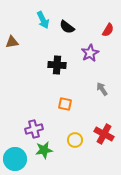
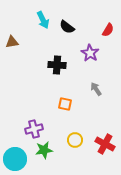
purple star: rotated 12 degrees counterclockwise
gray arrow: moved 6 px left
red cross: moved 1 px right, 10 px down
